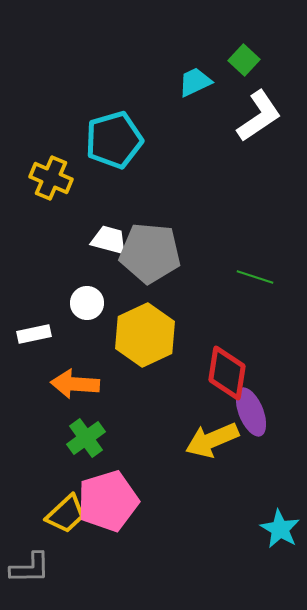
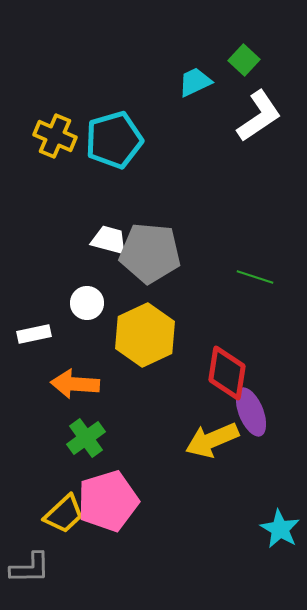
yellow cross: moved 4 px right, 42 px up
yellow trapezoid: moved 2 px left
